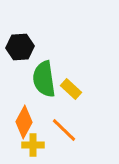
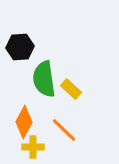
yellow cross: moved 2 px down
